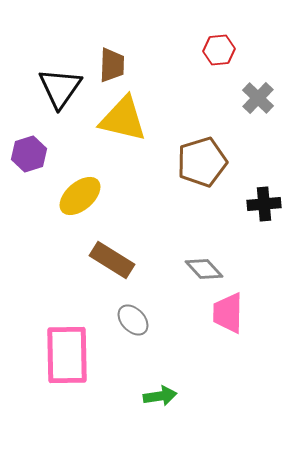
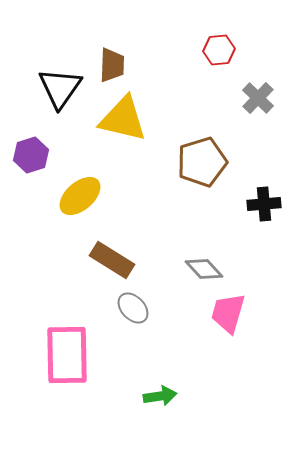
purple hexagon: moved 2 px right, 1 px down
pink trapezoid: rotated 15 degrees clockwise
gray ellipse: moved 12 px up
